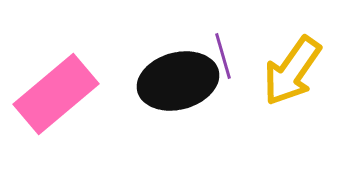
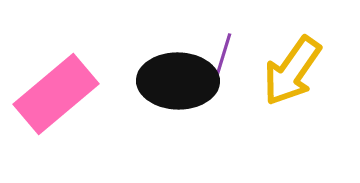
purple line: rotated 33 degrees clockwise
black ellipse: rotated 16 degrees clockwise
